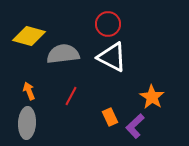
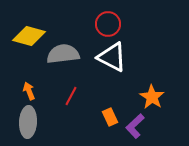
gray ellipse: moved 1 px right, 1 px up
